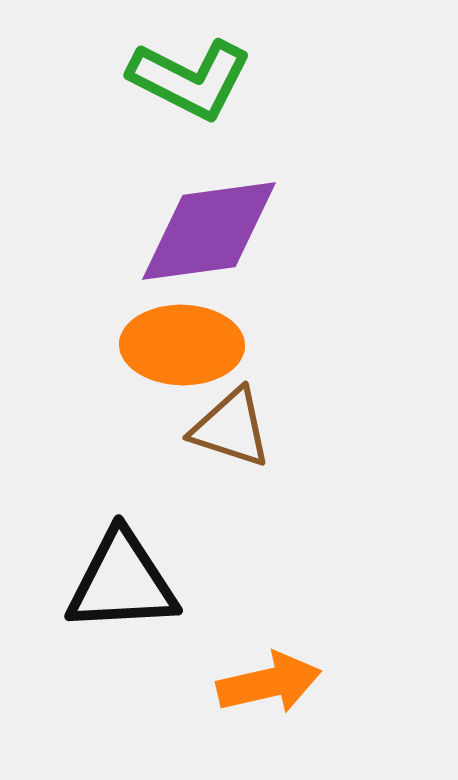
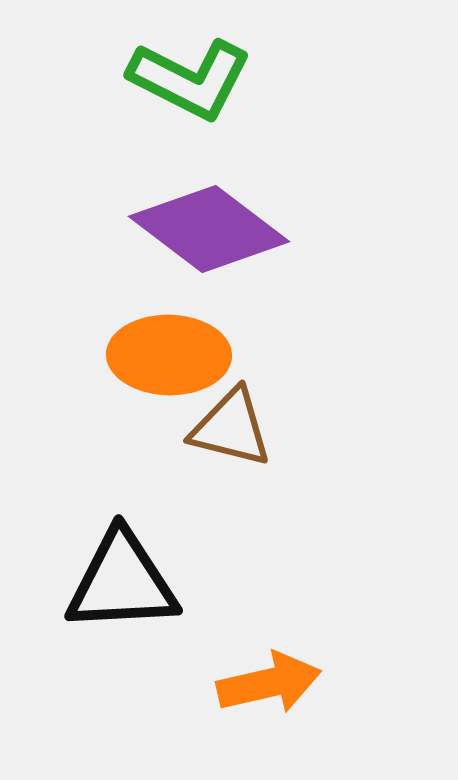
purple diamond: moved 2 px up; rotated 45 degrees clockwise
orange ellipse: moved 13 px left, 10 px down
brown triangle: rotated 4 degrees counterclockwise
